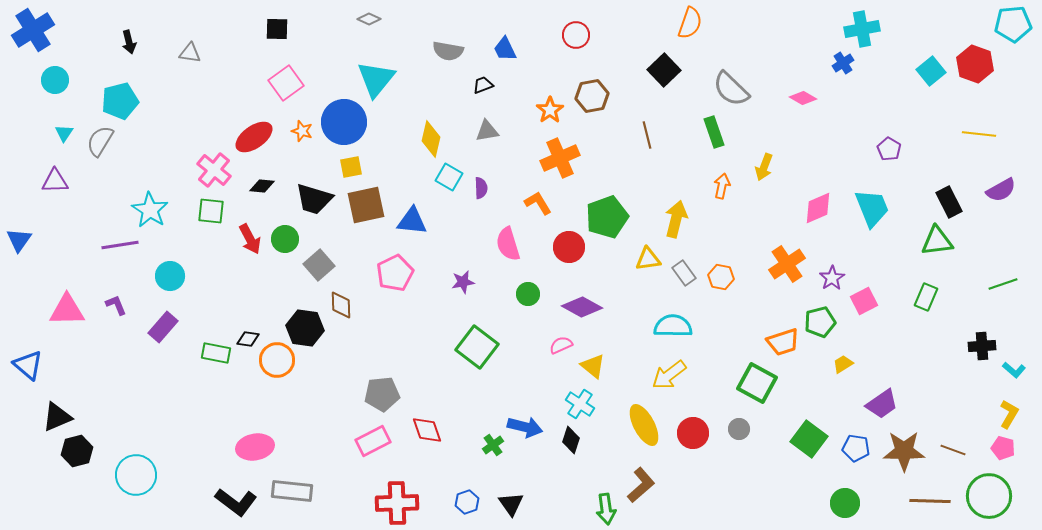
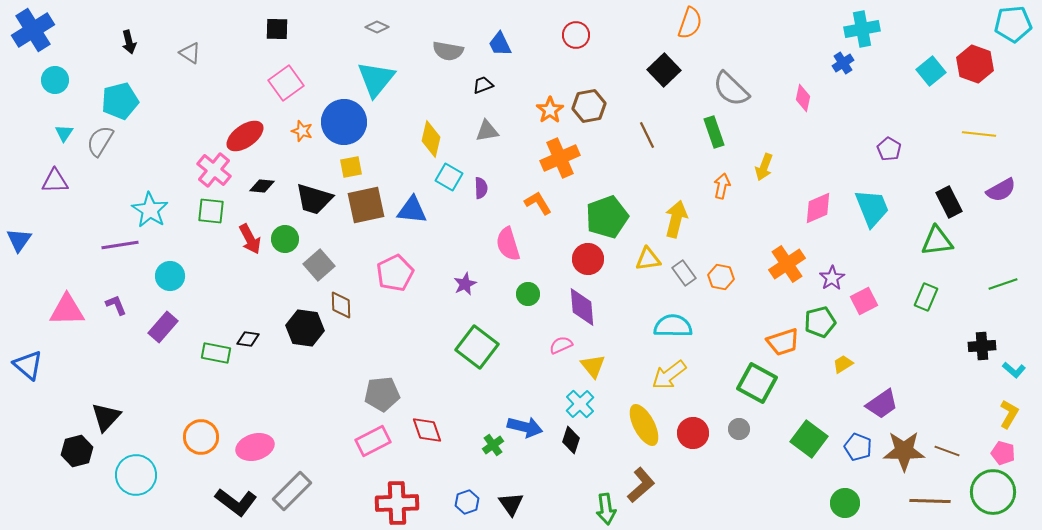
gray diamond at (369, 19): moved 8 px right, 8 px down
blue trapezoid at (505, 49): moved 5 px left, 5 px up
gray triangle at (190, 53): rotated 25 degrees clockwise
brown hexagon at (592, 96): moved 3 px left, 10 px down
pink diamond at (803, 98): rotated 72 degrees clockwise
brown line at (647, 135): rotated 12 degrees counterclockwise
red ellipse at (254, 137): moved 9 px left, 1 px up
blue triangle at (412, 221): moved 11 px up
red circle at (569, 247): moved 19 px right, 12 px down
purple star at (463, 282): moved 2 px right, 2 px down; rotated 15 degrees counterclockwise
purple diamond at (582, 307): rotated 57 degrees clockwise
orange circle at (277, 360): moved 76 px left, 77 px down
yellow triangle at (593, 366): rotated 12 degrees clockwise
cyan cross at (580, 404): rotated 12 degrees clockwise
black triangle at (57, 417): moved 49 px right; rotated 24 degrees counterclockwise
pink ellipse at (255, 447): rotated 6 degrees counterclockwise
blue pentagon at (856, 448): moved 2 px right, 1 px up; rotated 12 degrees clockwise
pink pentagon at (1003, 448): moved 5 px down
brown line at (953, 450): moved 6 px left, 1 px down
gray rectangle at (292, 491): rotated 51 degrees counterclockwise
green circle at (989, 496): moved 4 px right, 4 px up
